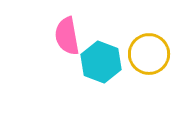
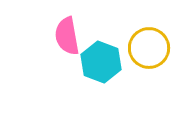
yellow circle: moved 6 px up
